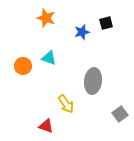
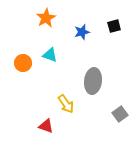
orange star: rotated 24 degrees clockwise
black square: moved 8 px right, 3 px down
cyan triangle: moved 1 px right, 3 px up
orange circle: moved 3 px up
